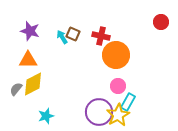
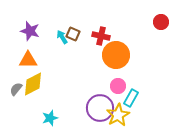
cyan rectangle: moved 3 px right, 4 px up
purple circle: moved 1 px right, 4 px up
cyan star: moved 4 px right, 2 px down
